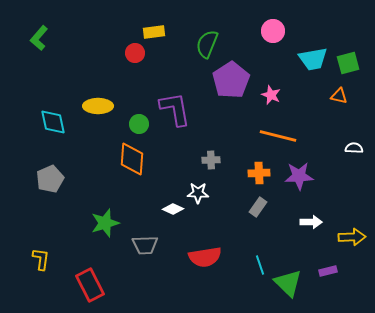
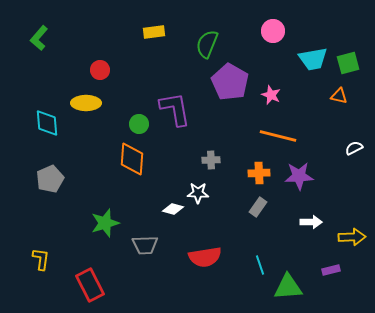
red circle: moved 35 px left, 17 px down
purple pentagon: moved 1 px left, 2 px down; rotated 9 degrees counterclockwise
yellow ellipse: moved 12 px left, 3 px up
cyan diamond: moved 6 px left, 1 px down; rotated 8 degrees clockwise
white semicircle: rotated 30 degrees counterclockwise
white diamond: rotated 10 degrees counterclockwise
purple rectangle: moved 3 px right, 1 px up
green triangle: moved 4 px down; rotated 48 degrees counterclockwise
